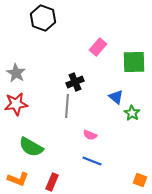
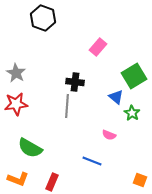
green square: moved 14 px down; rotated 30 degrees counterclockwise
black cross: rotated 30 degrees clockwise
pink semicircle: moved 19 px right
green semicircle: moved 1 px left, 1 px down
